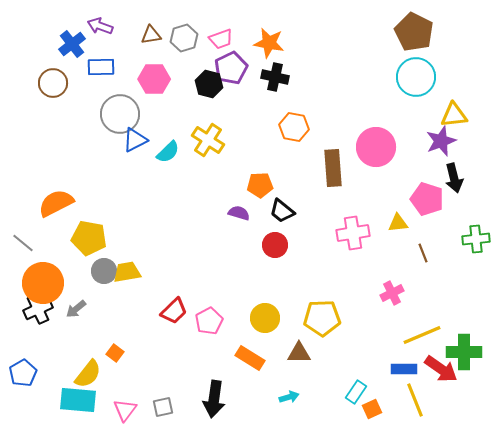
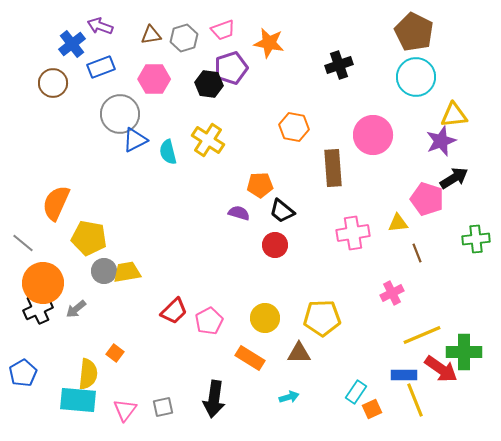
pink trapezoid at (221, 39): moved 2 px right, 9 px up
blue rectangle at (101, 67): rotated 20 degrees counterclockwise
purple pentagon at (231, 68): rotated 8 degrees clockwise
black cross at (275, 77): moved 64 px right, 12 px up; rotated 32 degrees counterclockwise
black hexagon at (209, 84): rotated 8 degrees counterclockwise
pink circle at (376, 147): moved 3 px left, 12 px up
cyan semicircle at (168, 152): rotated 120 degrees clockwise
black arrow at (454, 178): rotated 108 degrees counterclockwise
orange semicircle at (56, 203): rotated 39 degrees counterclockwise
brown line at (423, 253): moved 6 px left
blue rectangle at (404, 369): moved 6 px down
yellow semicircle at (88, 374): rotated 32 degrees counterclockwise
